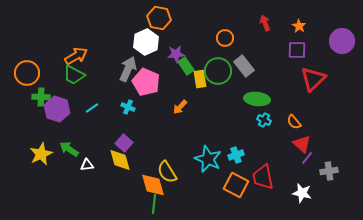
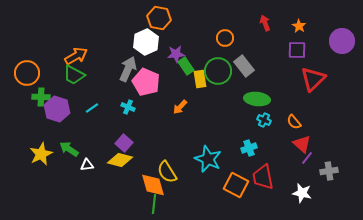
cyan cross at (236, 155): moved 13 px right, 7 px up
yellow diamond at (120, 160): rotated 60 degrees counterclockwise
